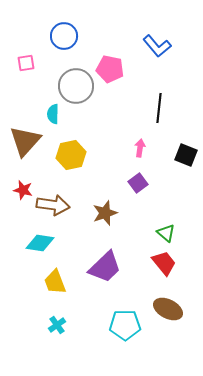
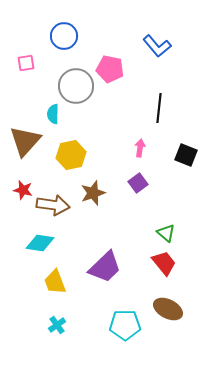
brown star: moved 12 px left, 20 px up
